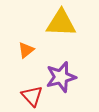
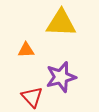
orange triangle: rotated 36 degrees clockwise
red triangle: moved 1 px down
